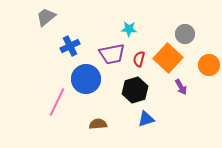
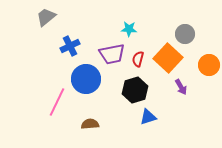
red semicircle: moved 1 px left
blue triangle: moved 2 px right, 2 px up
brown semicircle: moved 8 px left
